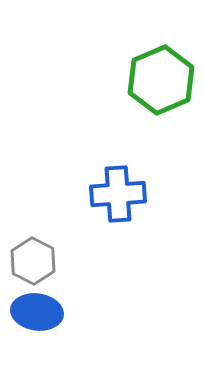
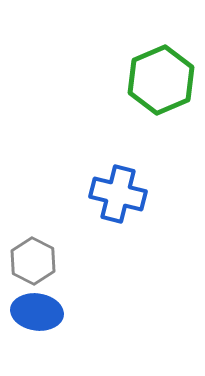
blue cross: rotated 18 degrees clockwise
